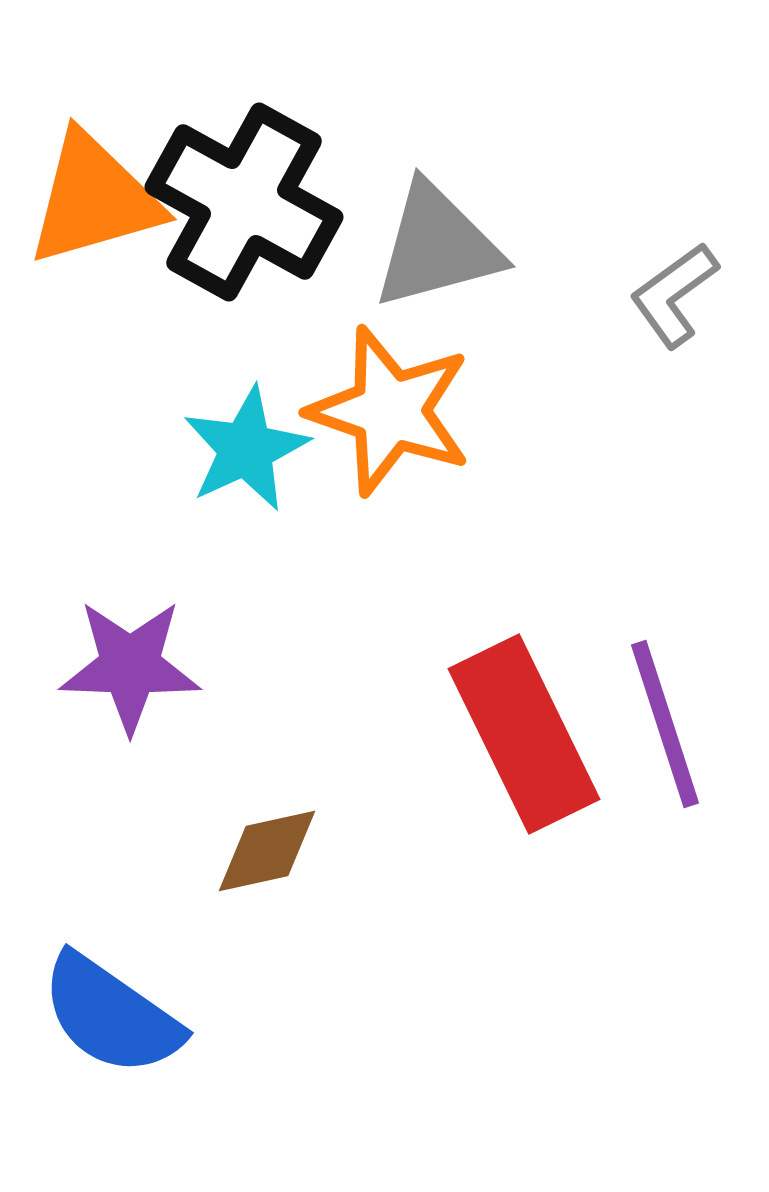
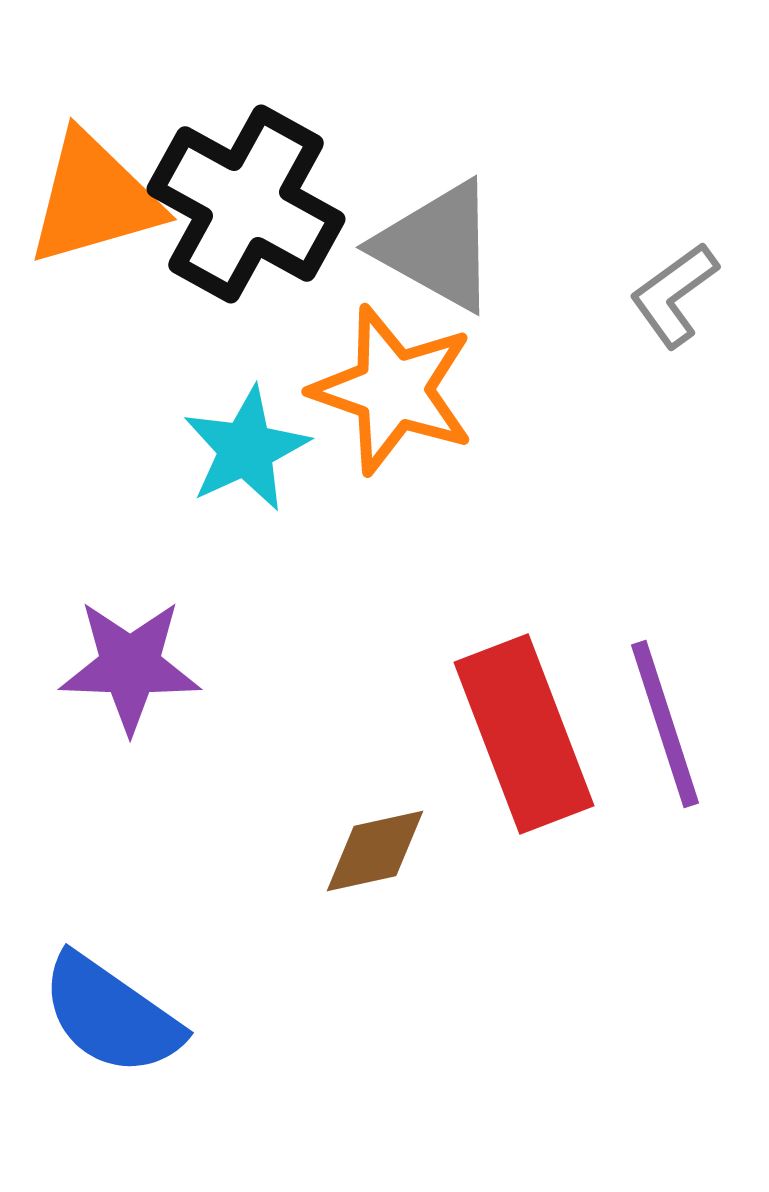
black cross: moved 2 px right, 2 px down
gray triangle: rotated 44 degrees clockwise
orange star: moved 3 px right, 21 px up
red rectangle: rotated 5 degrees clockwise
brown diamond: moved 108 px right
